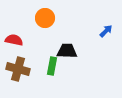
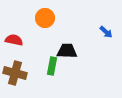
blue arrow: moved 1 px down; rotated 88 degrees clockwise
brown cross: moved 3 px left, 4 px down
